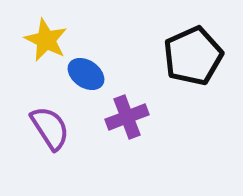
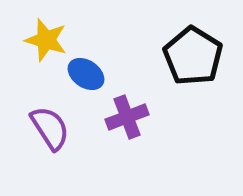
yellow star: rotated 9 degrees counterclockwise
black pentagon: rotated 16 degrees counterclockwise
